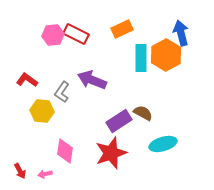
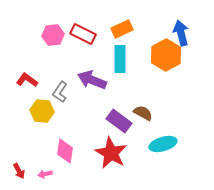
red rectangle: moved 7 px right
cyan rectangle: moved 21 px left, 1 px down
gray L-shape: moved 2 px left
purple rectangle: rotated 70 degrees clockwise
red star: rotated 24 degrees counterclockwise
red arrow: moved 1 px left
